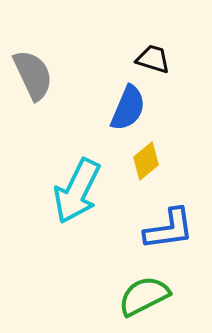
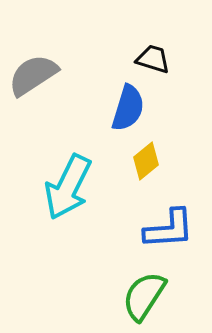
gray semicircle: rotated 98 degrees counterclockwise
blue semicircle: rotated 6 degrees counterclockwise
cyan arrow: moved 9 px left, 4 px up
blue L-shape: rotated 4 degrees clockwise
green semicircle: rotated 30 degrees counterclockwise
